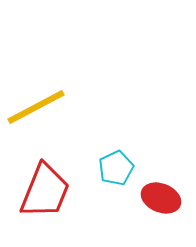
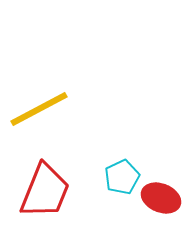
yellow line: moved 3 px right, 2 px down
cyan pentagon: moved 6 px right, 9 px down
